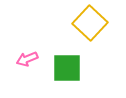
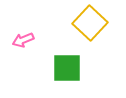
pink arrow: moved 4 px left, 19 px up
